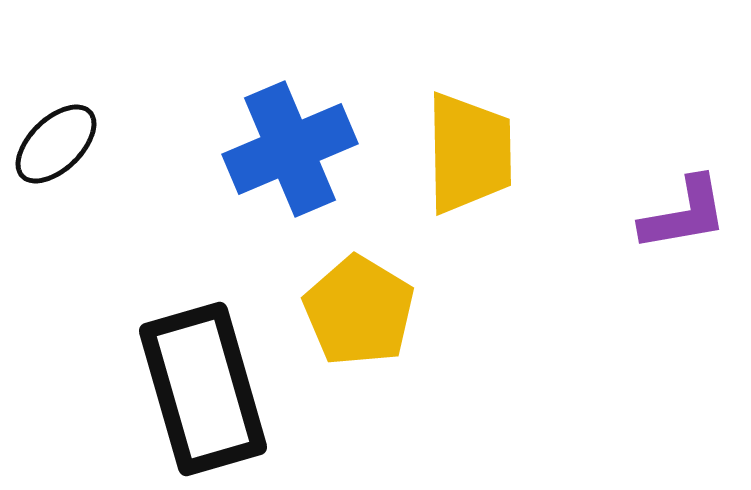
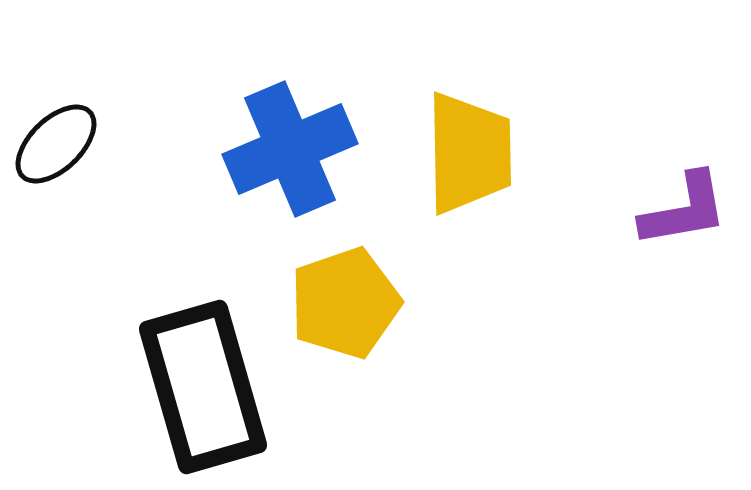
purple L-shape: moved 4 px up
yellow pentagon: moved 14 px left, 8 px up; rotated 22 degrees clockwise
black rectangle: moved 2 px up
